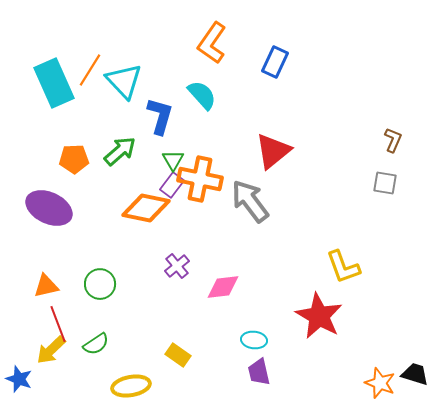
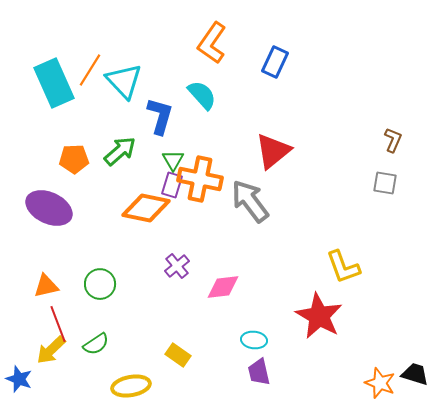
purple rectangle: rotated 20 degrees counterclockwise
